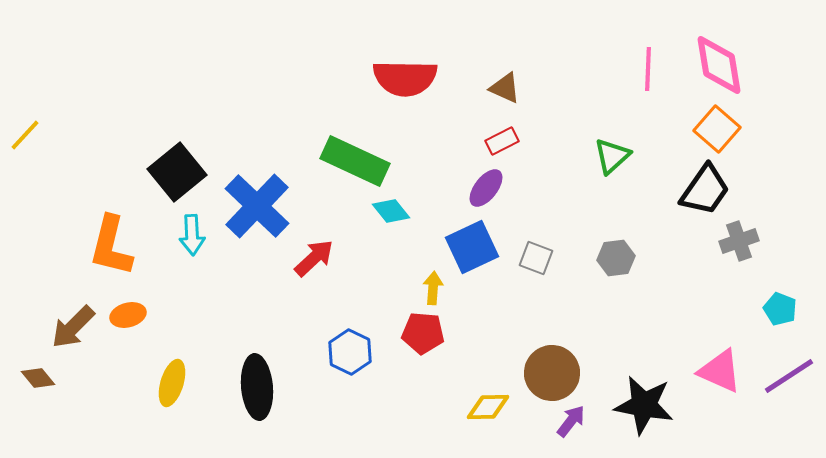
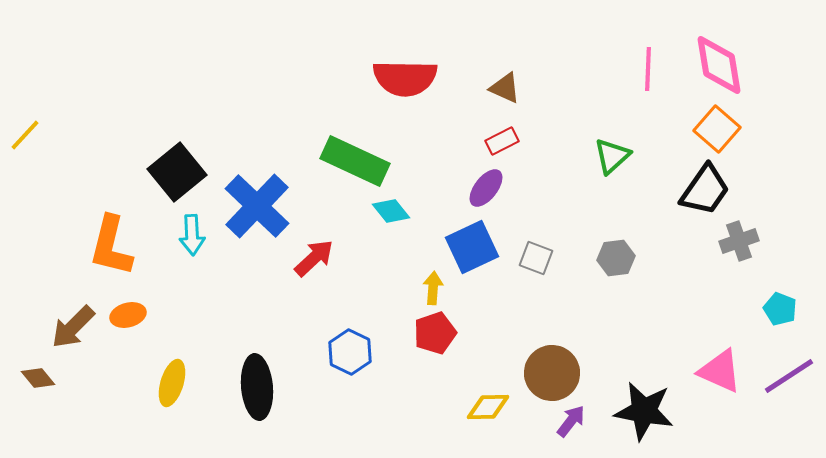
red pentagon: moved 12 px right; rotated 24 degrees counterclockwise
black star: moved 6 px down
